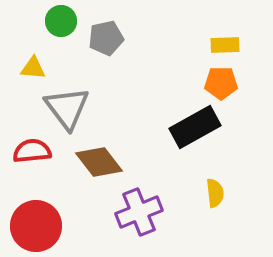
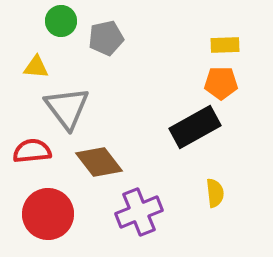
yellow triangle: moved 3 px right, 1 px up
red circle: moved 12 px right, 12 px up
